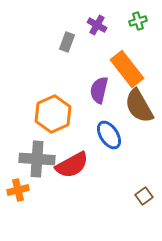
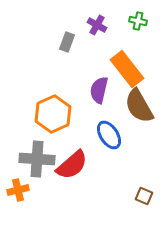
green cross: rotated 30 degrees clockwise
red semicircle: rotated 12 degrees counterclockwise
brown square: rotated 30 degrees counterclockwise
